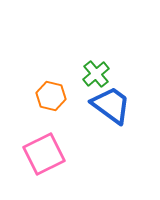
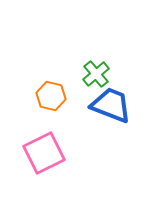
blue trapezoid: rotated 15 degrees counterclockwise
pink square: moved 1 px up
